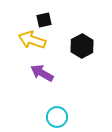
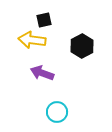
yellow arrow: rotated 12 degrees counterclockwise
purple arrow: rotated 10 degrees counterclockwise
cyan circle: moved 5 px up
